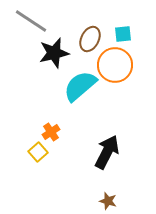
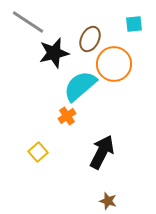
gray line: moved 3 px left, 1 px down
cyan square: moved 11 px right, 10 px up
orange circle: moved 1 px left, 1 px up
orange cross: moved 16 px right, 16 px up
black arrow: moved 5 px left
